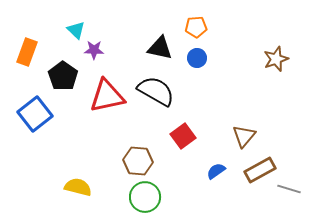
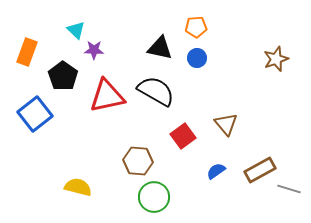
brown triangle: moved 18 px left, 12 px up; rotated 20 degrees counterclockwise
green circle: moved 9 px right
